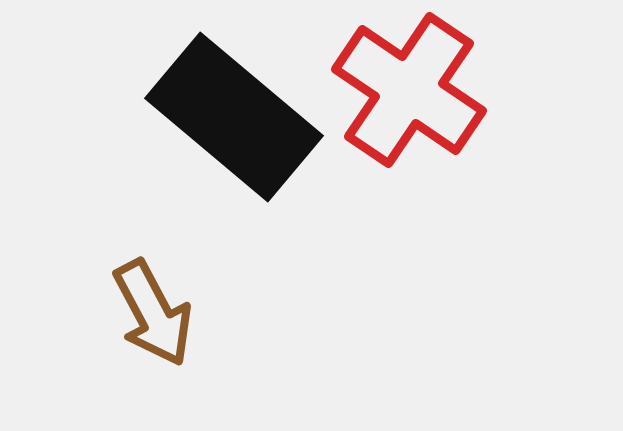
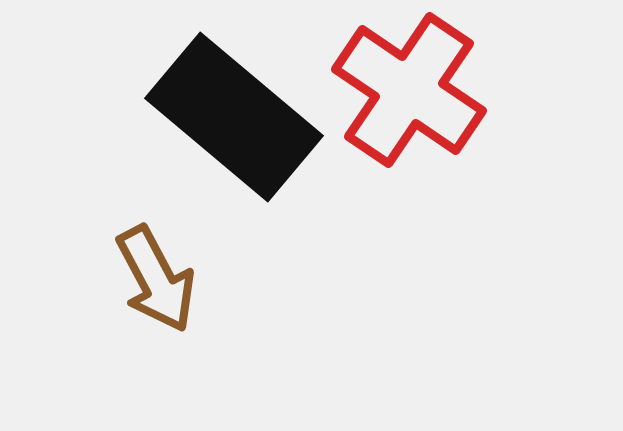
brown arrow: moved 3 px right, 34 px up
